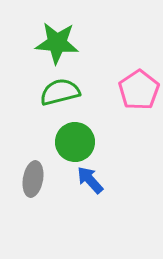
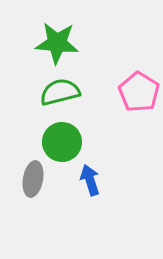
pink pentagon: moved 2 px down; rotated 6 degrees counterclockwise
green circle: moved 13 px left
blue arrow: rotated 24 degrees clockwise
